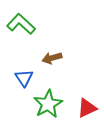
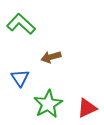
brown arrow: moved 1 px left, 1 px up
blue triangle: moved 4 px left
